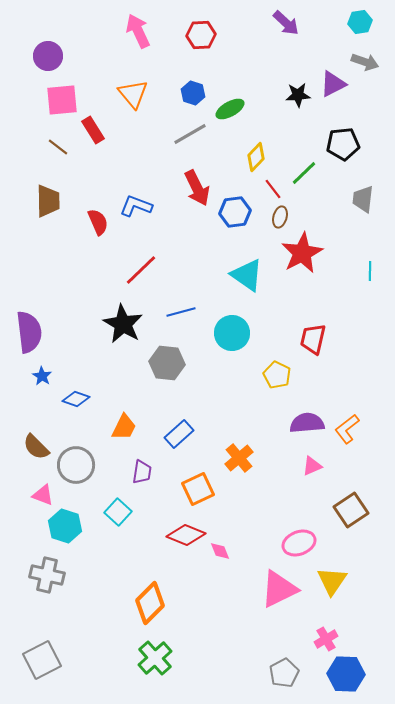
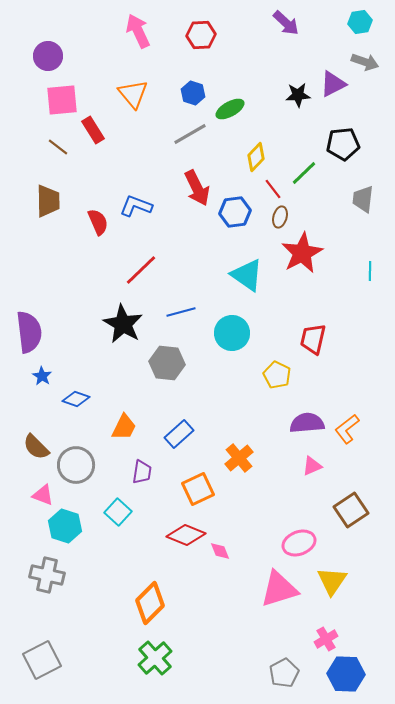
pink triangle at (279, 589): rotated 9 degrees clockwise
